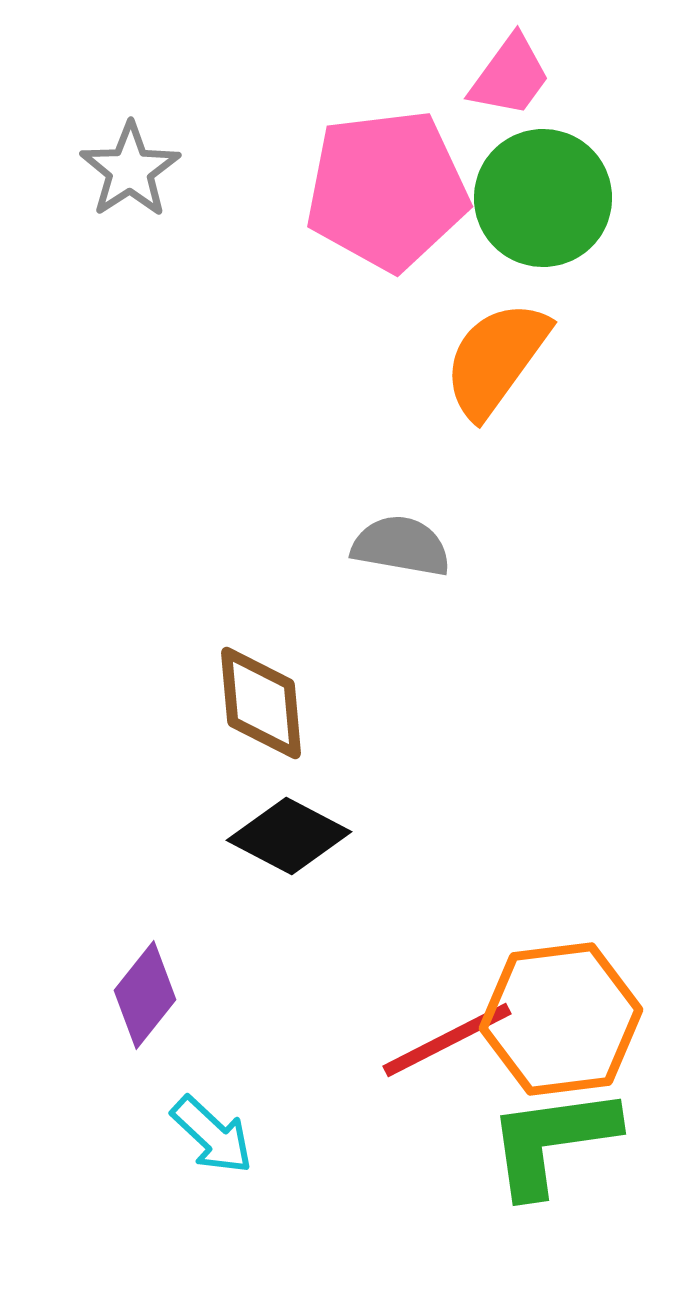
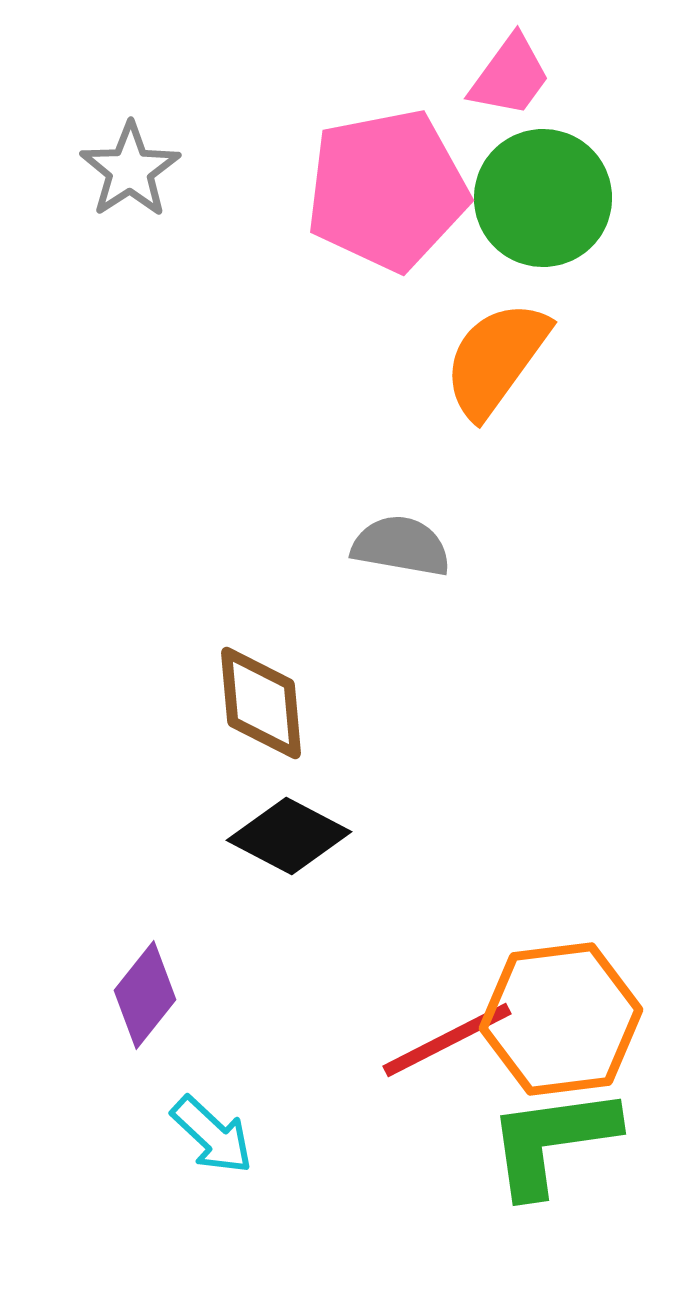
pink pentagon: rotated 4 degrees counterclockwise
